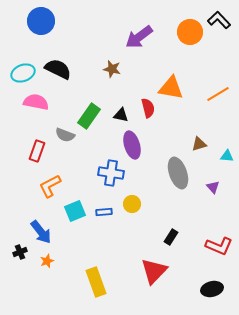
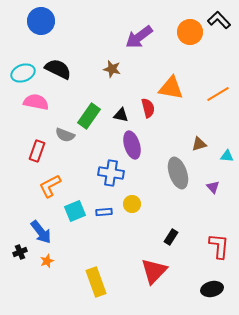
red L-shape: rotated 108 degrees counterclockwise
